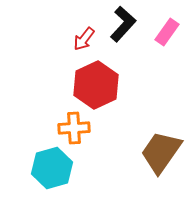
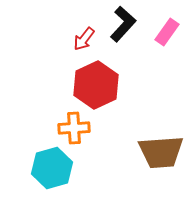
brown trapezoid: rotated 129 degrees counterclockwise
